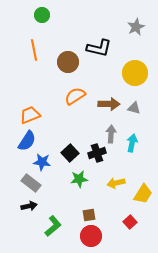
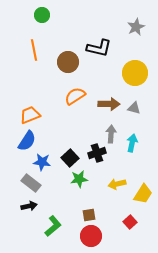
black square: moved 5 px down
yellow arrow: moved 1 px right, 1 px down
